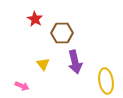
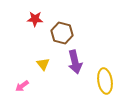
red star: rotated 28 degrees counterclockwise
brown hexagon: rotated 15 degrees clockwise
yellow ellipse: moved 1 px left
pink arrow: rotated 120 degrees clockwise
